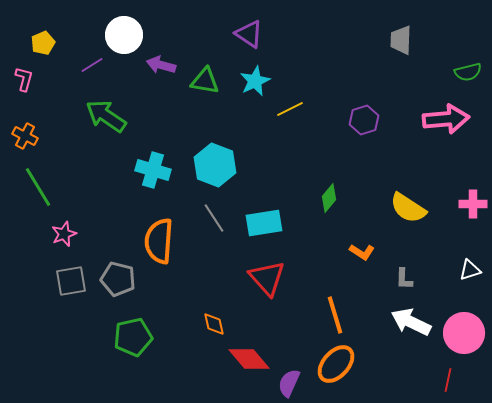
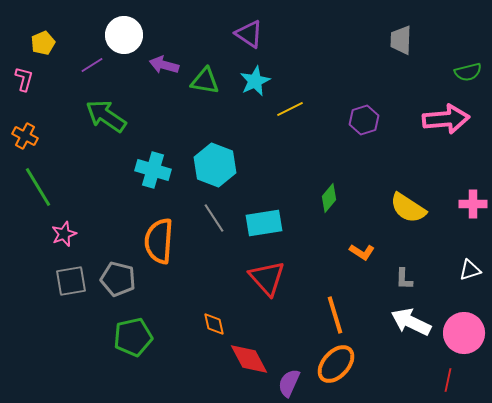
purple arrow: moved 3 px right
red diamond: rotated 12 degrees clockwise
